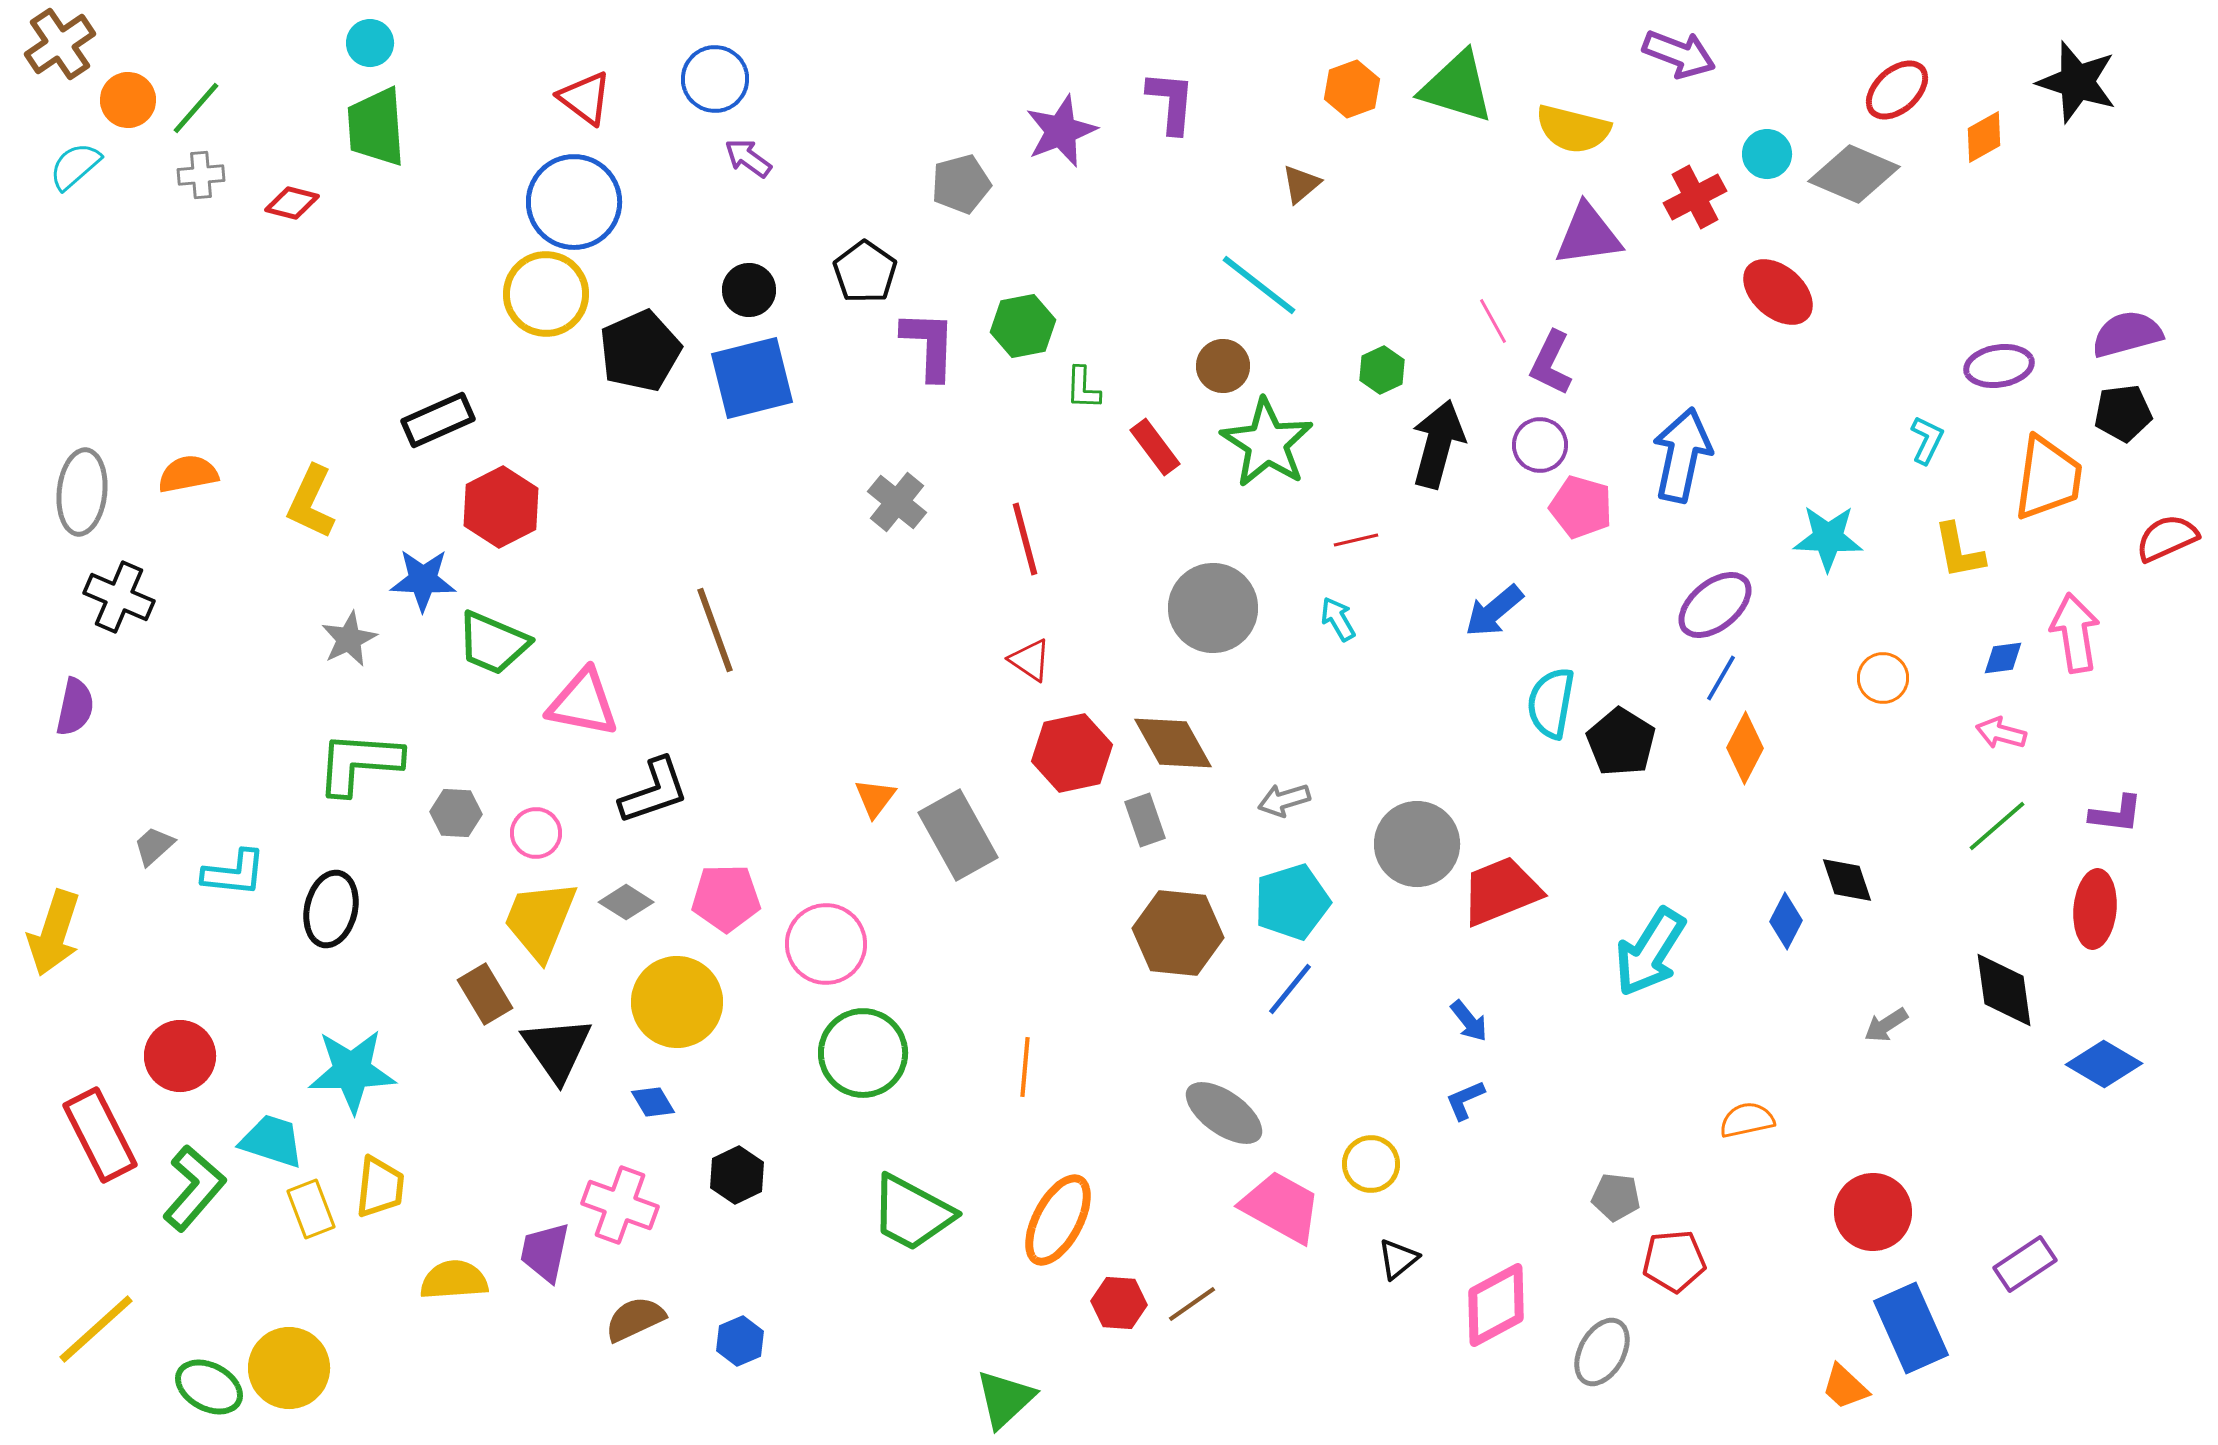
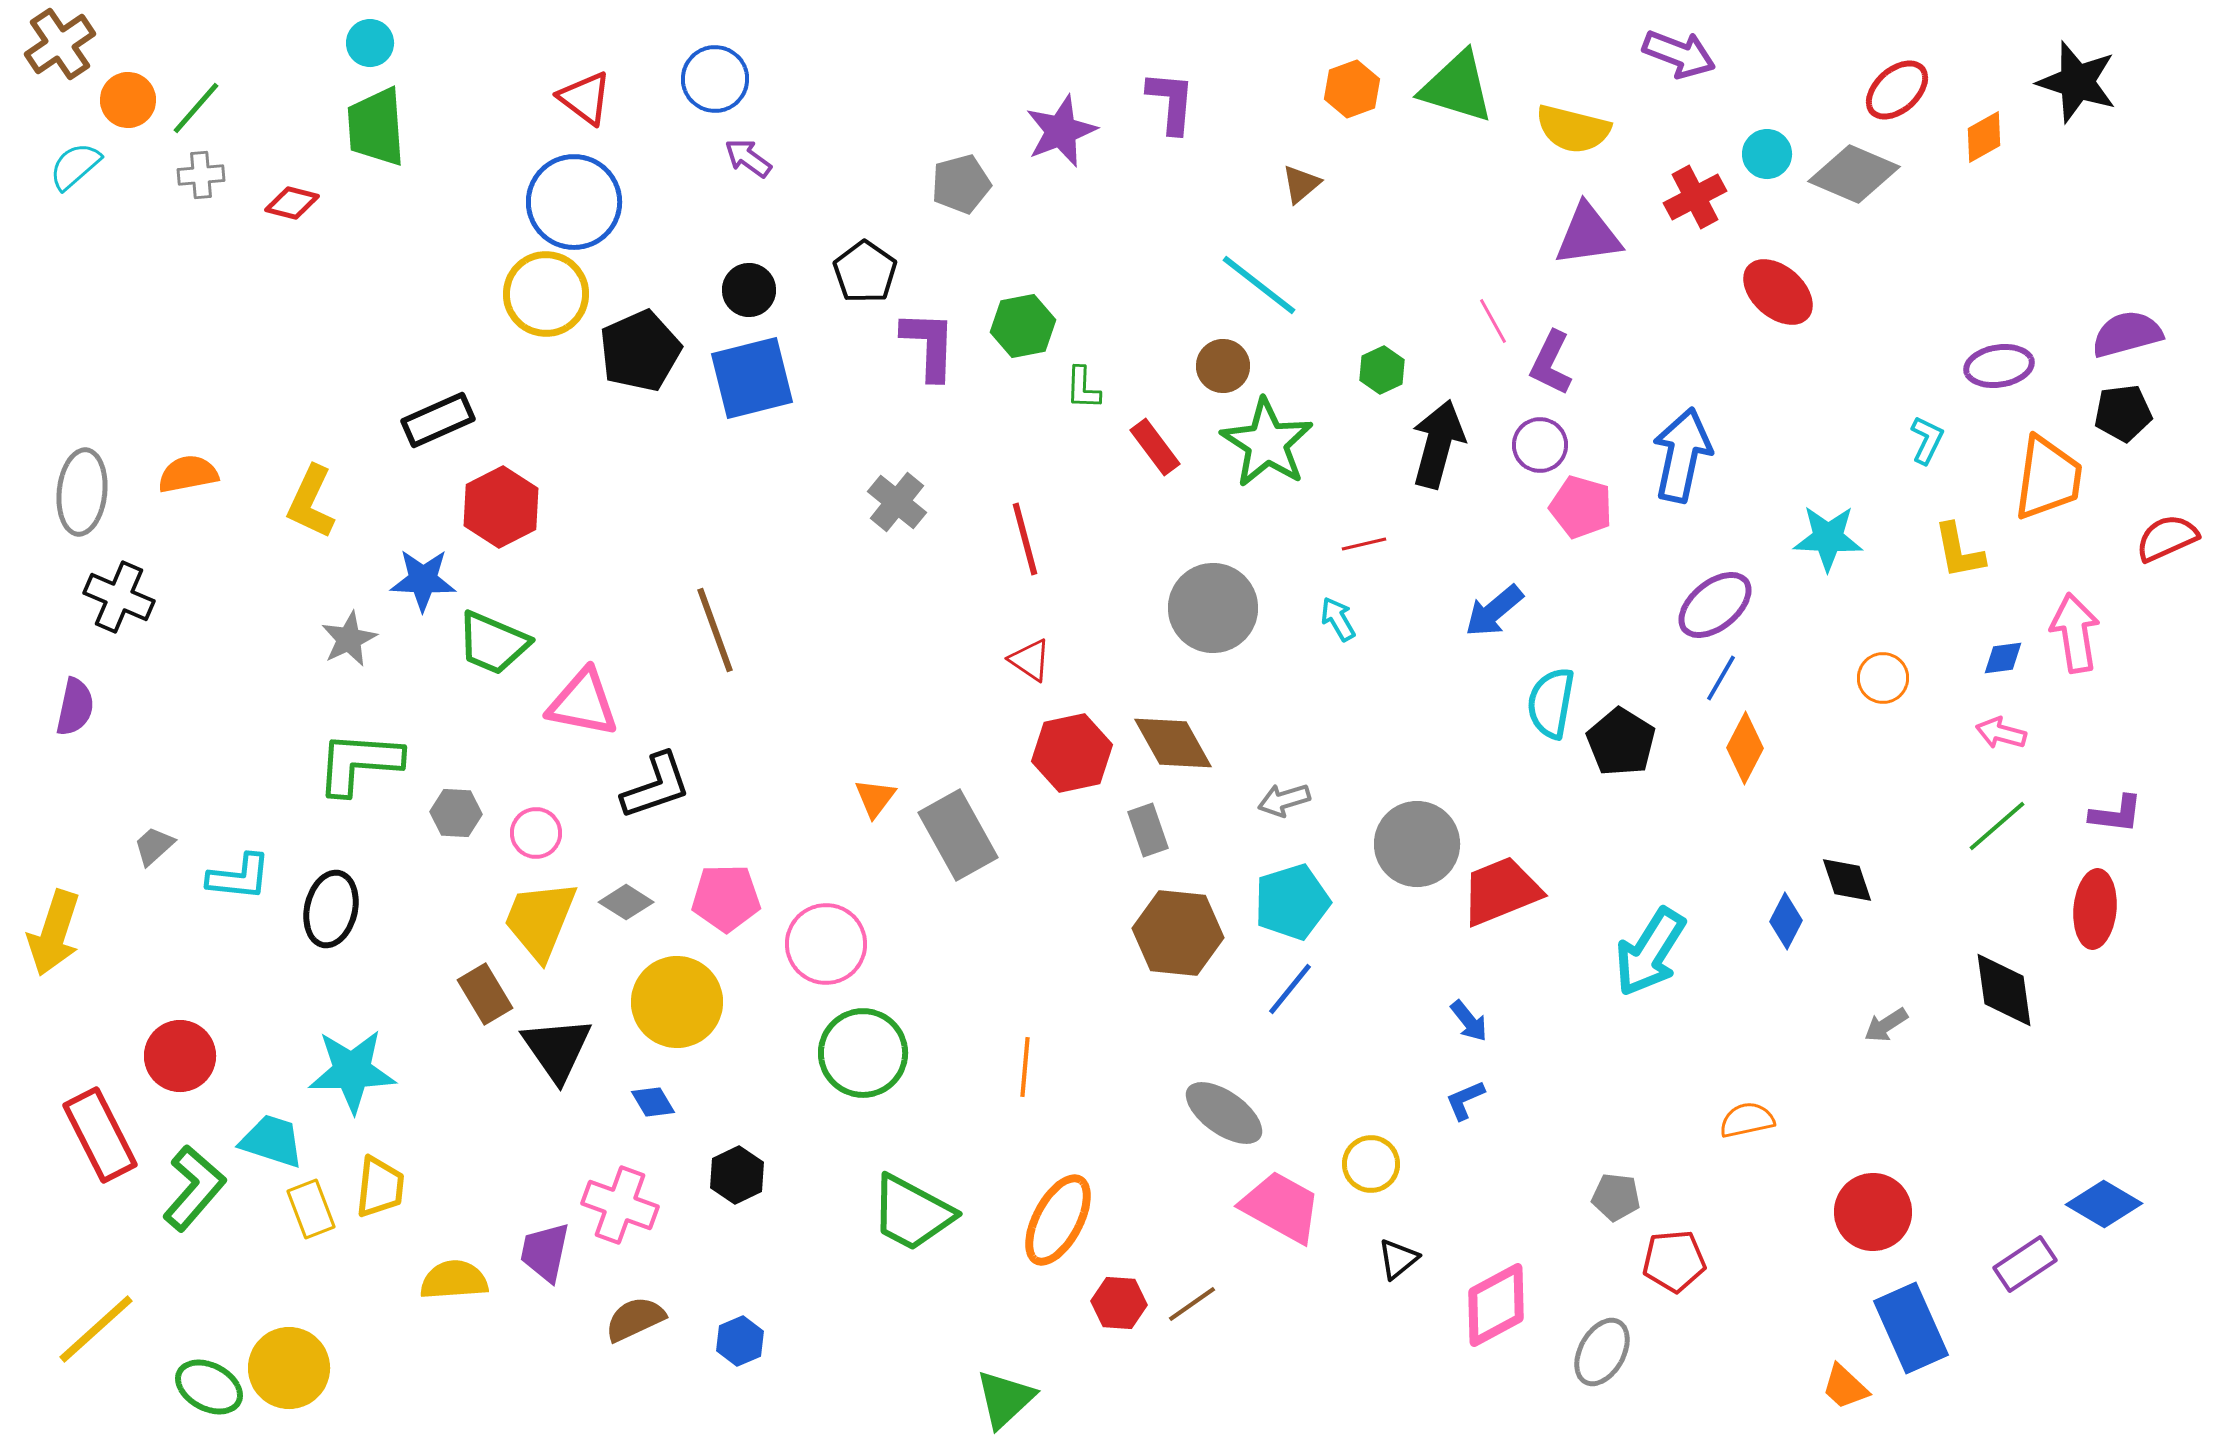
red line at (1356, 540): moved 8 px right, 4 px down
black L-shape at (654, 791): moved 2 px right, 5 px up
gray rectangle at (1145, 820): moved 3 px right, 10 px down
cyan L-shape at (234, 873): moved 5 px right, 4 px down
blue diamond at (2104, 1064): moved 140 px down
